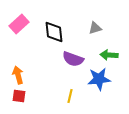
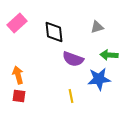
pink rectangle: moved 2 px left, 1 px up
gray triangle: moved 2 px right, 1 px up
yellow line: moved 1 px right; rotated 24 degrees counterclockwise
